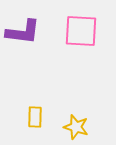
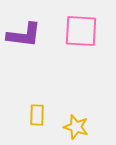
purple L-shape: moved 1 px right, 3 px down
yellow rectangle: moved 2 px right, 2 px up
